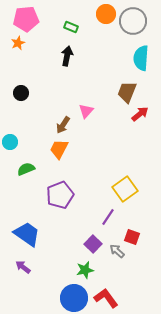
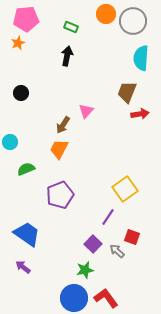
red arrow: rotated 30 degrees clockwise
